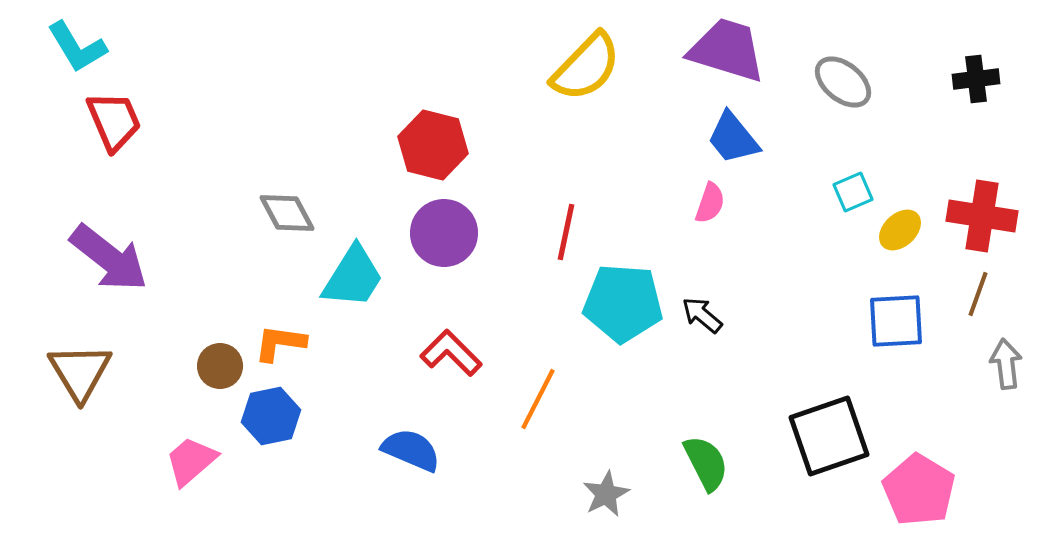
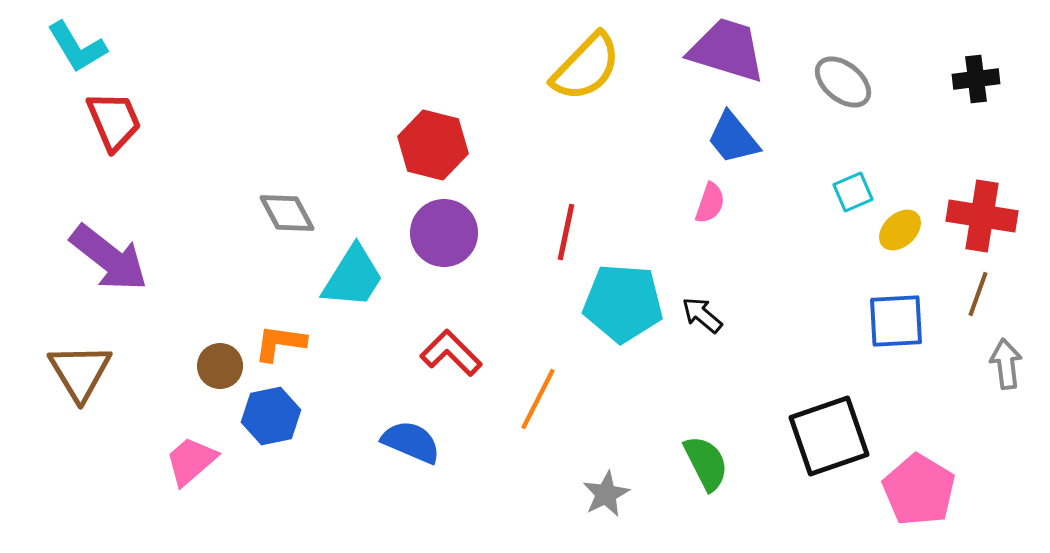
blue semicircle: moved 8 px up
